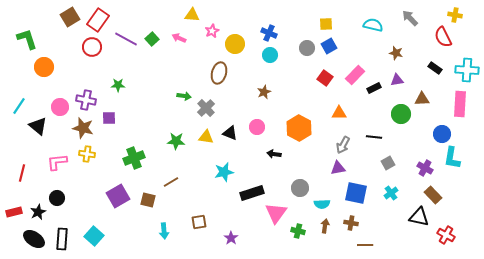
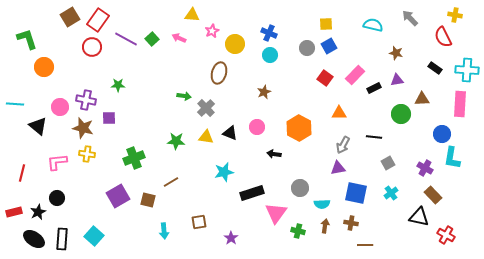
cyan line at (19, 106): moved 4 px left, 2 px up; rotated 60 degrees clockwise
